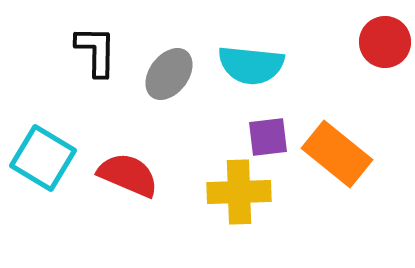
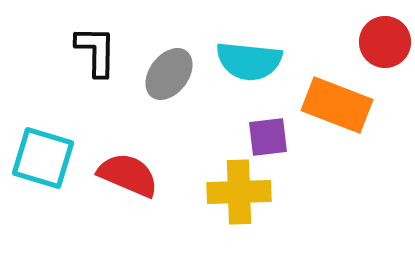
cyan semicircle: moved 2 px left, 4 px up
orange rectangle: moved 49 px up; rotated 18 degrees counterclockwise
cyan square: rotated 14 degrees counterclockwise
